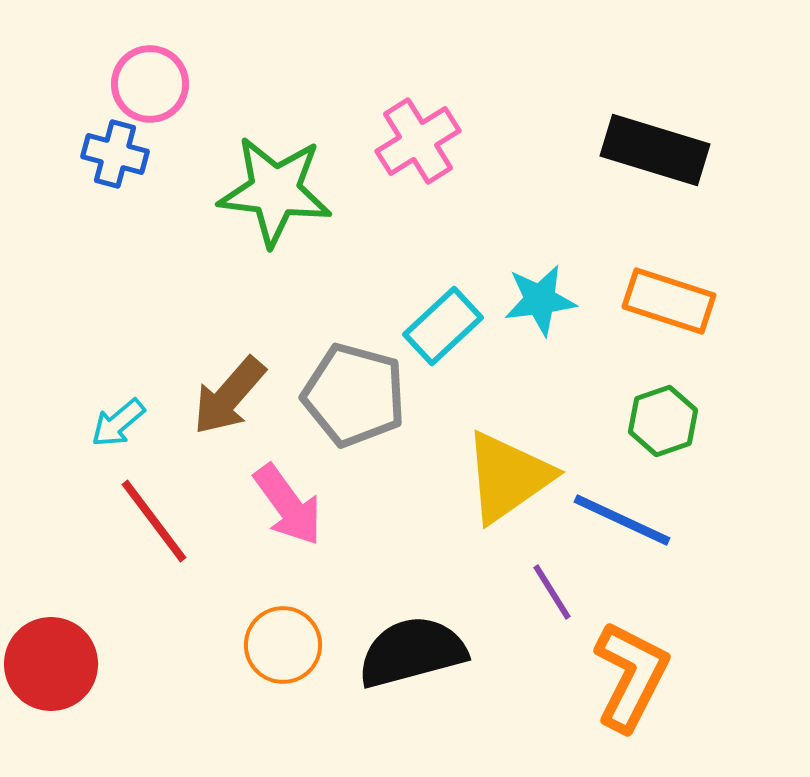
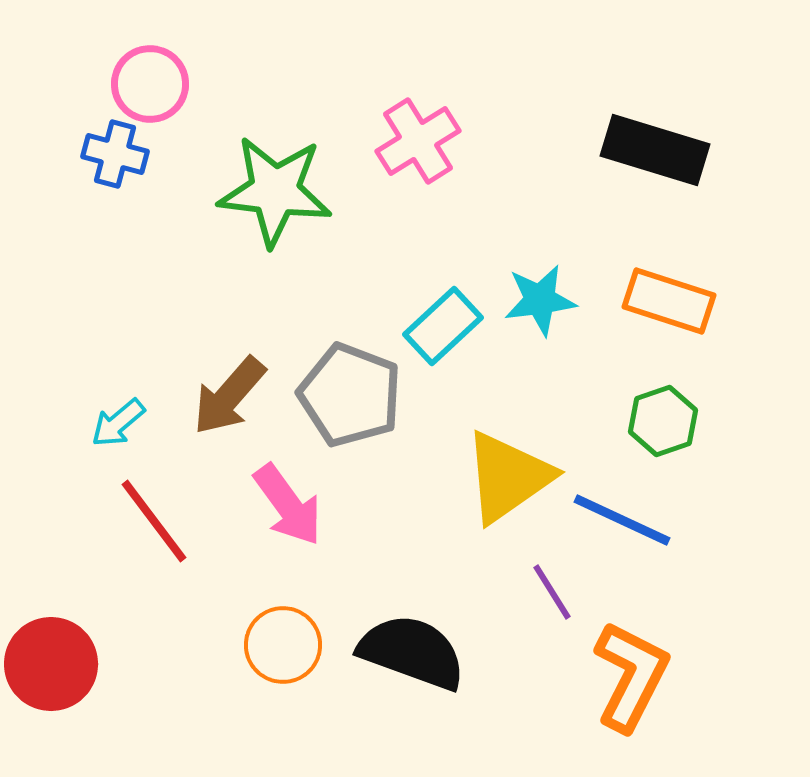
gray pentagon: moved 4 px left; rotated 6 degrees clockwise
black semicircle: rotated 35 degrees clockwise
